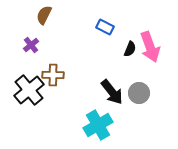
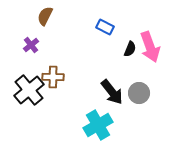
brown semicircle: moved 1 px right, 1 px down
brown cross: moved 2 px down
